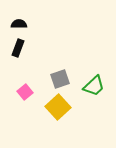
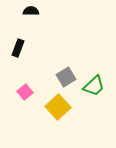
black semicircle: moved 12 px right, 13 px up
gray square: moved 6 px right, 2 px up; rotated 12 degrees counterclockwise
